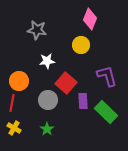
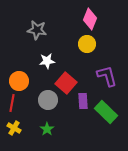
yellow circle: moved 6 px right, 1 px up
